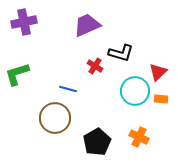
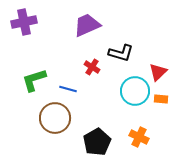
red cross: moved 3 px left, 1 px down
green L-shape: moved 17 px right, 6 px down
